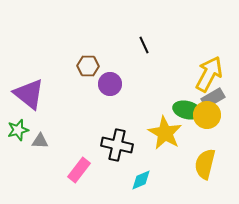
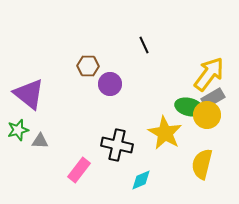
yellow arrow: rotated 9 degrees clockwise
green ellipse: moved 2 px right, 3 px up
yellow semicircle: moved 3 px left
